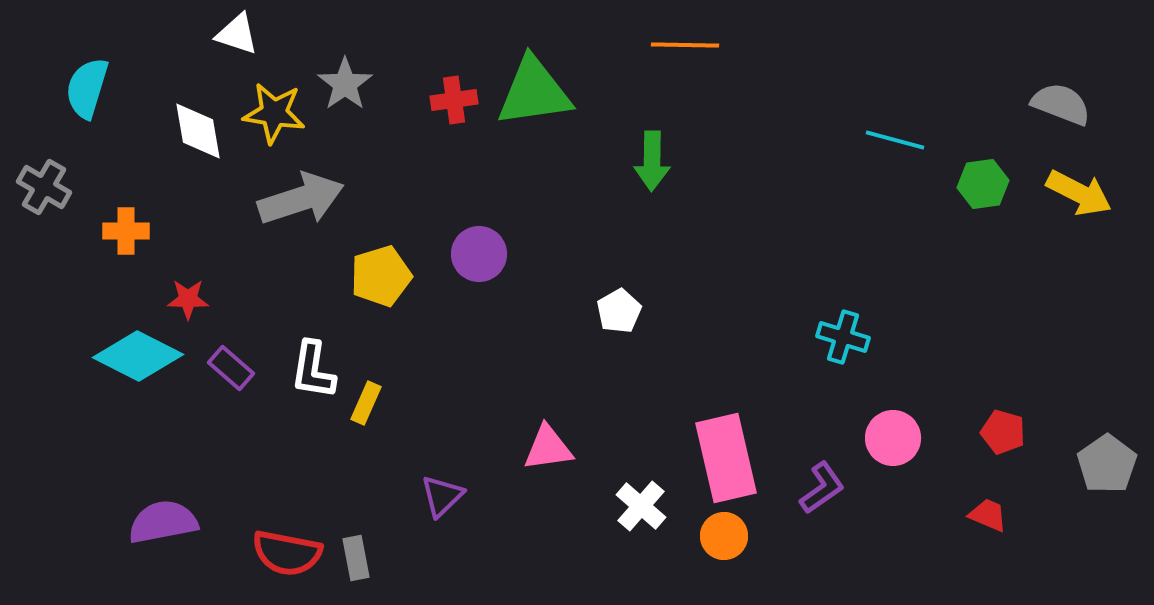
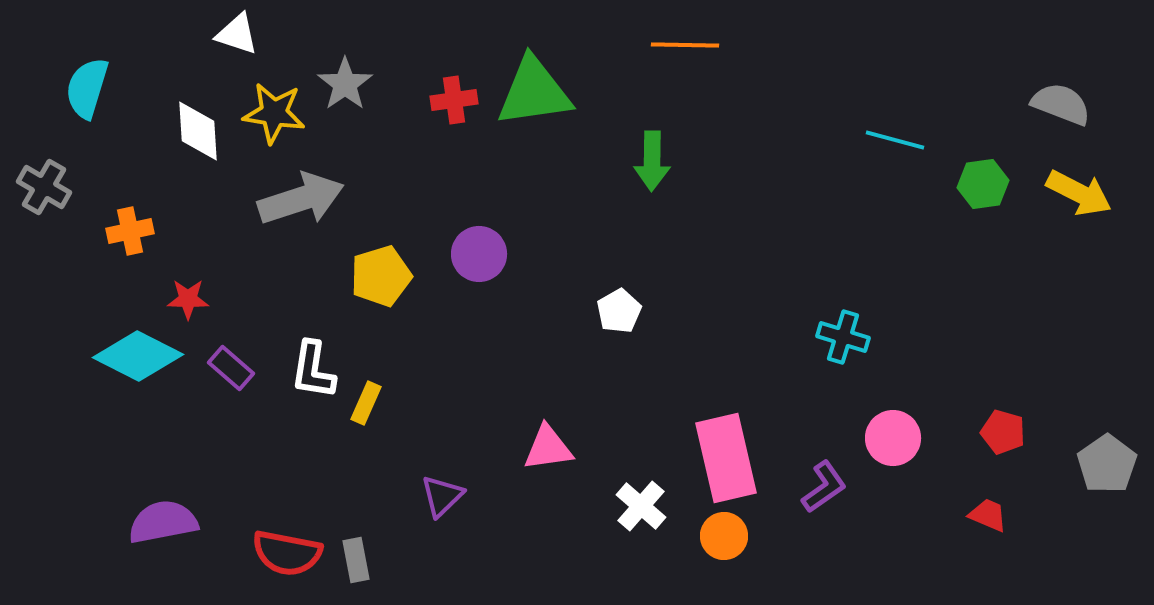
white diamond: rotated 6 degrees clockwise
orange cross: moved 4 px right; rotated 12 degrees counterclockwise
purple L-shape: moved 2 px right, 1 px up
gray rectangle: moved 2 px down
